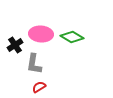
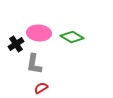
pink ellipse: moved 2 px left, 1 px up
black cross: moved 1 px right, 1 px up
red semicircle: moved 2 px right, 1 px down
